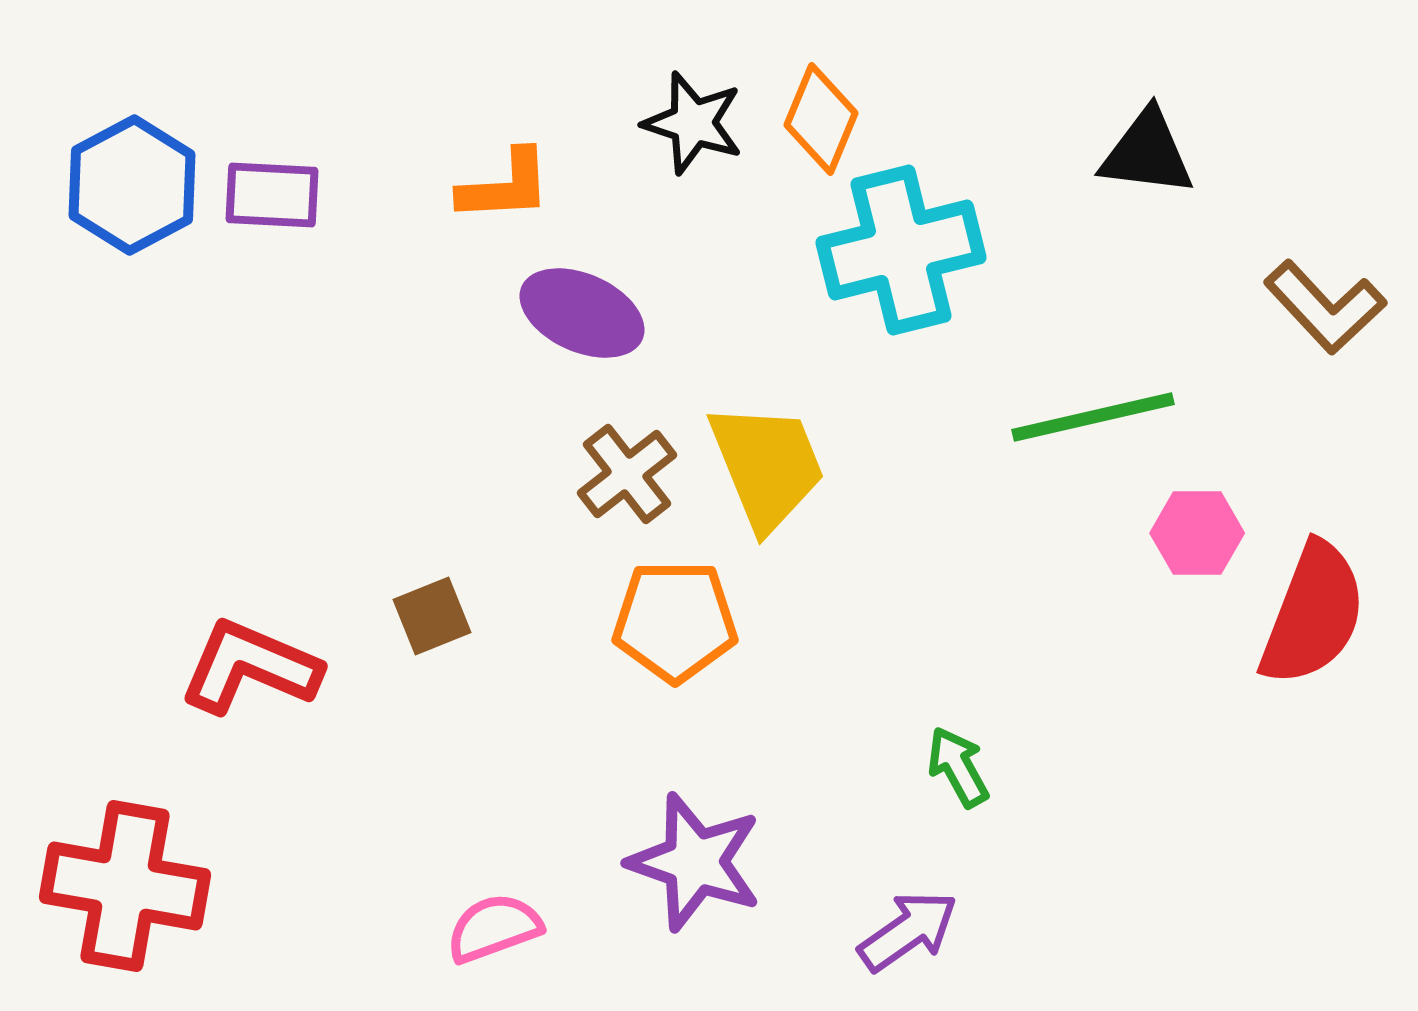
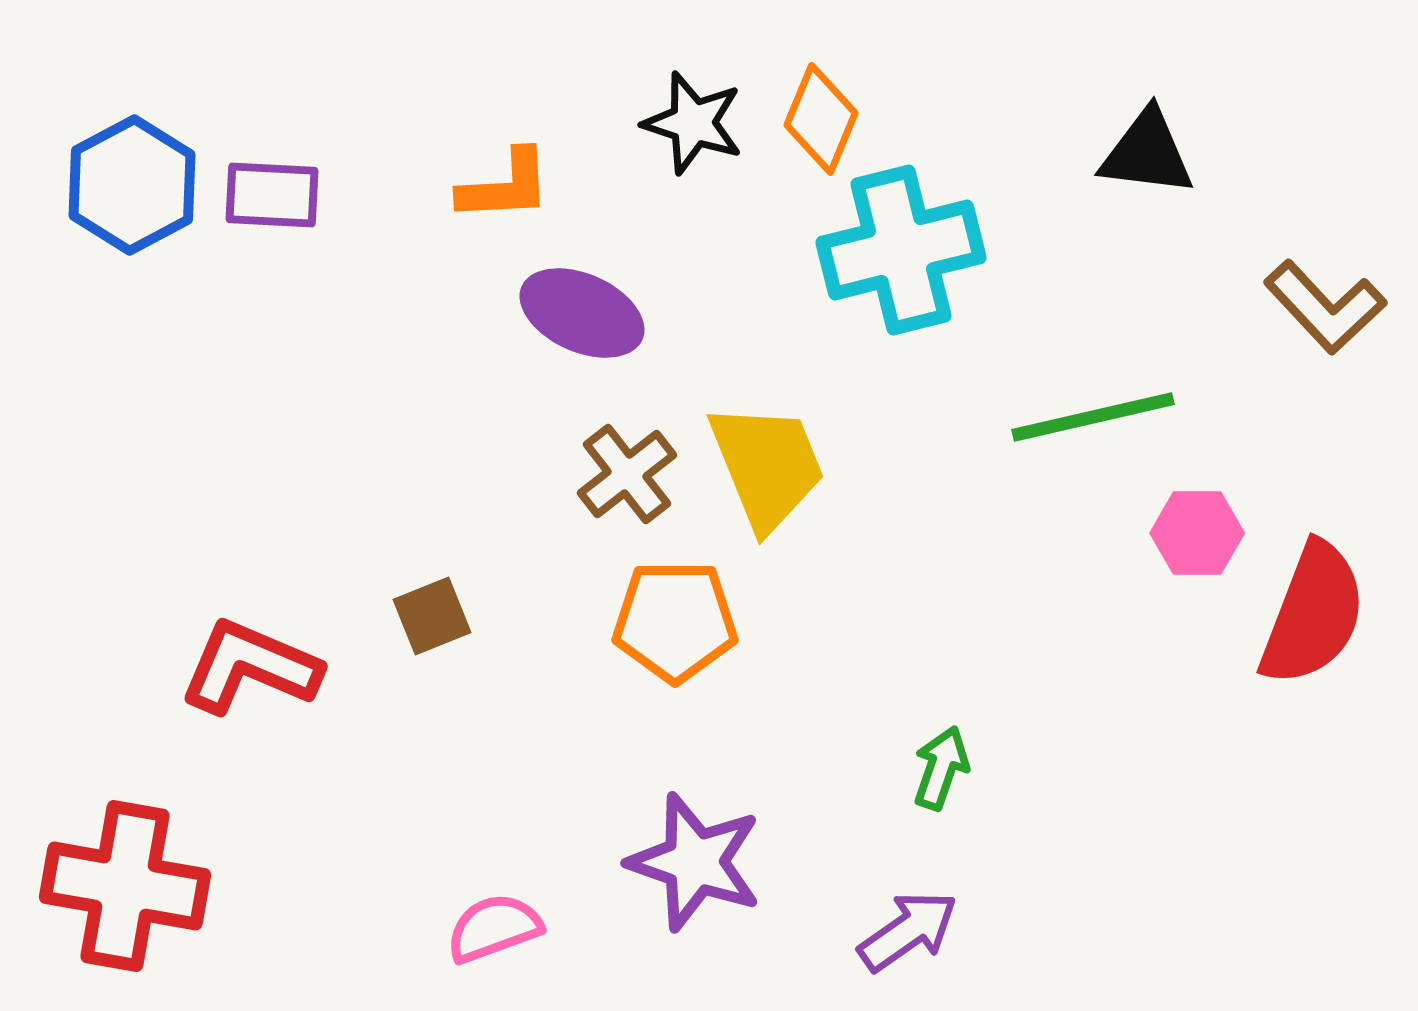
green arrow: moved 17 px left, 1 px down; rotated 48 degrees clockwise
